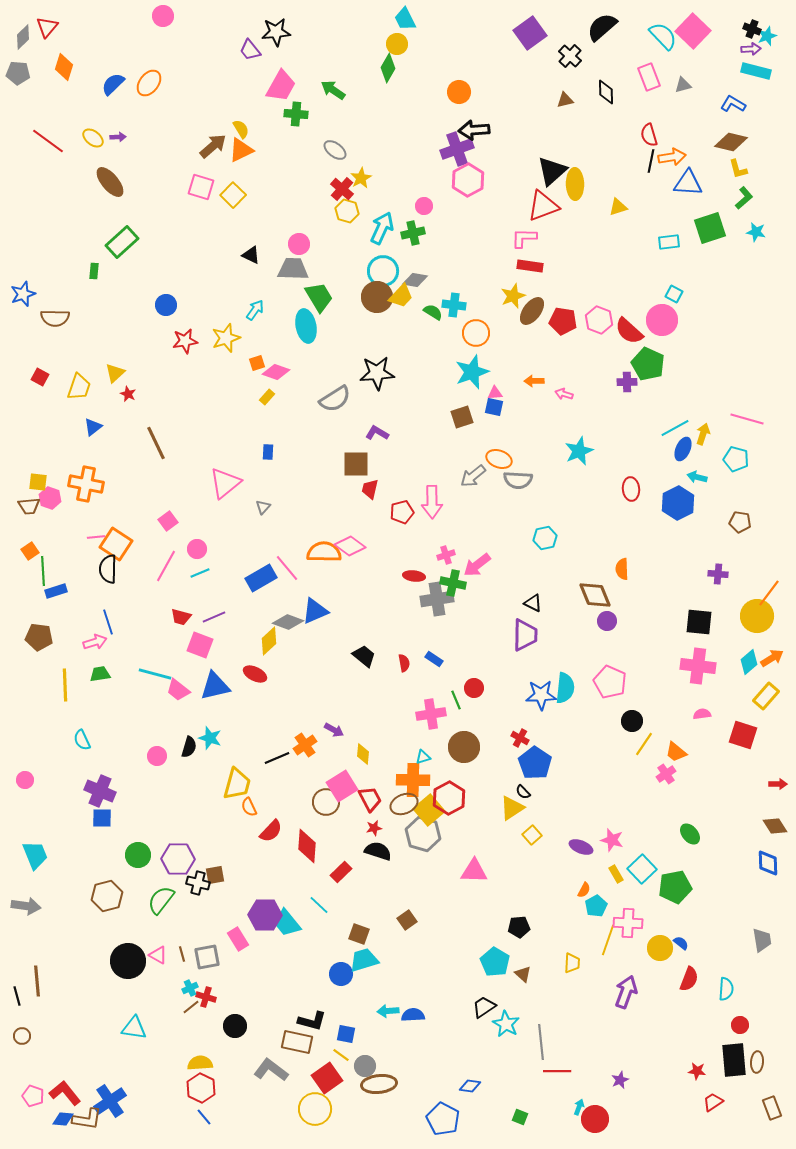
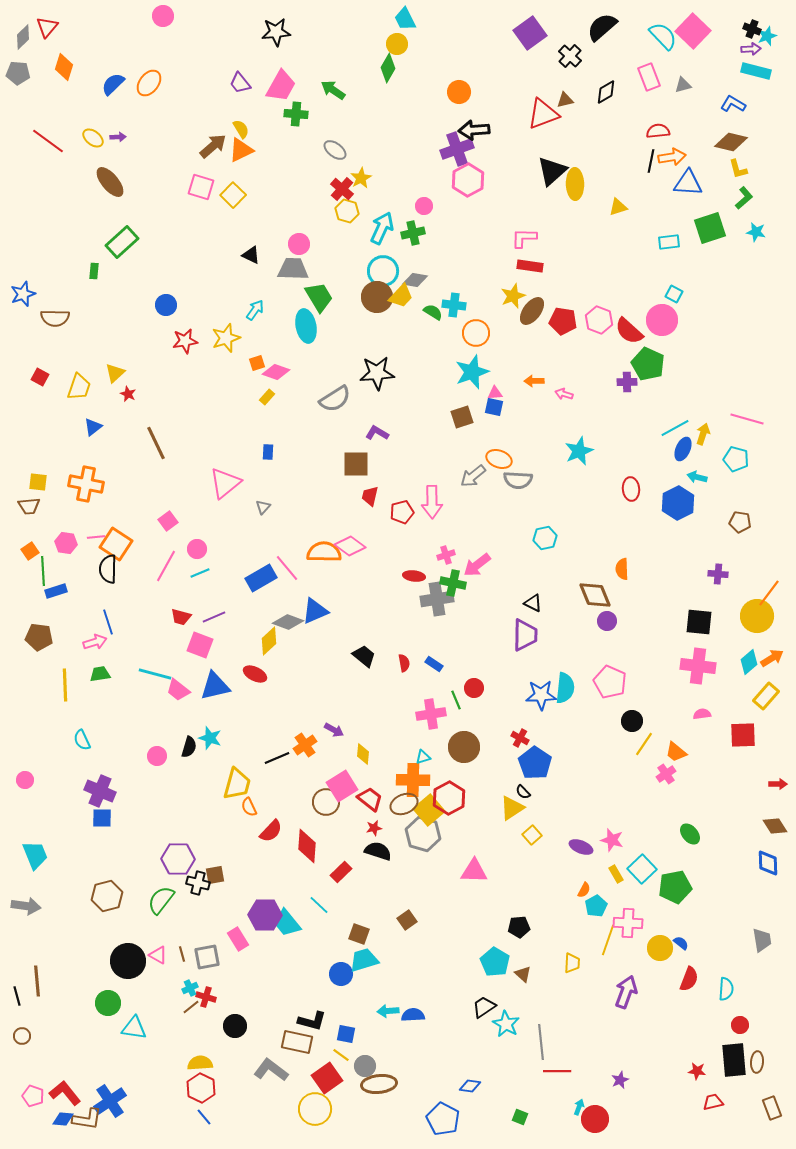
purple trapezoid at (250, 50): moved 10 px left, 33 px down
black diamond at (606, 92): rotated 60 degrees clockwise
red semicircle at (649, 135): moved 9 px right, 4 px up; rotated 100 degrees clockwise
red triangle at (543, 206): moved 92 px up
red trapezoid at (370, 489): moved 7 px down
pink hexagon at (50, 498): moved 16 px right, 45 px down; rotated 10 degrees counterclockwise
blue rectangle at (434, 659): moved 5 px down
red square at (743, 735): rotated 20 degrees counterclockwise
red trapezoid at (370, 799): rotated 24 degrees counterclockwise
green circle at (138, 855): moved 30 px left, 148 px down
red trapezoid at (713, 1102): rotated 20 degrees clockwise
